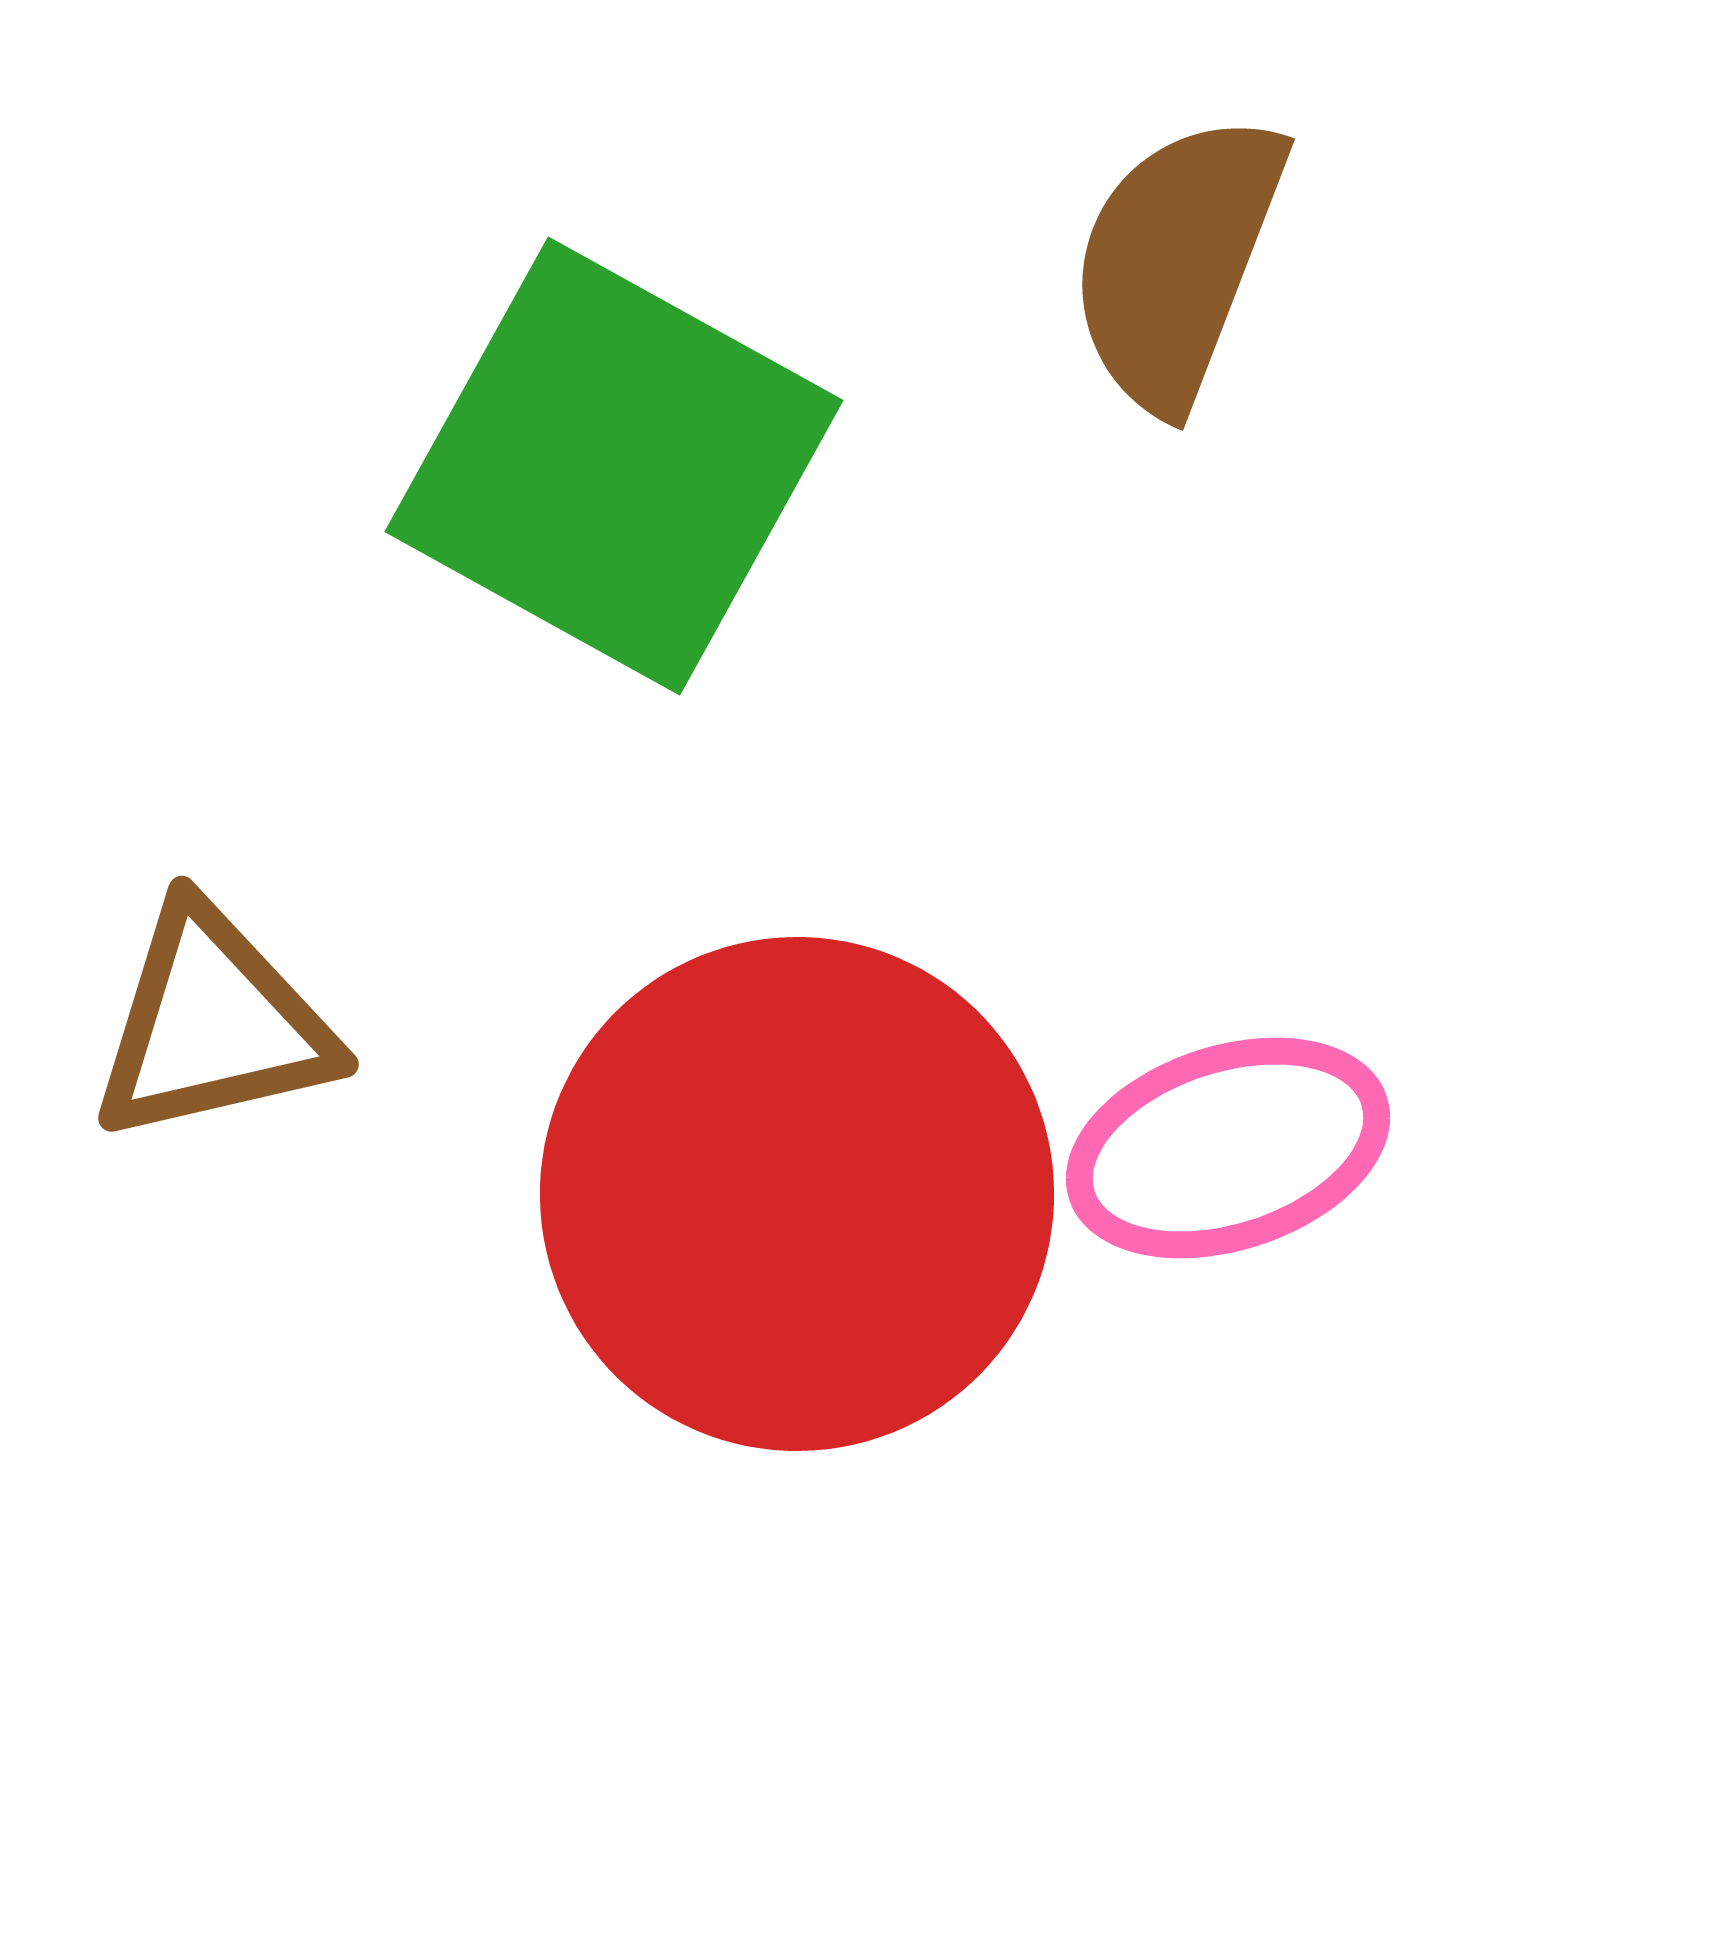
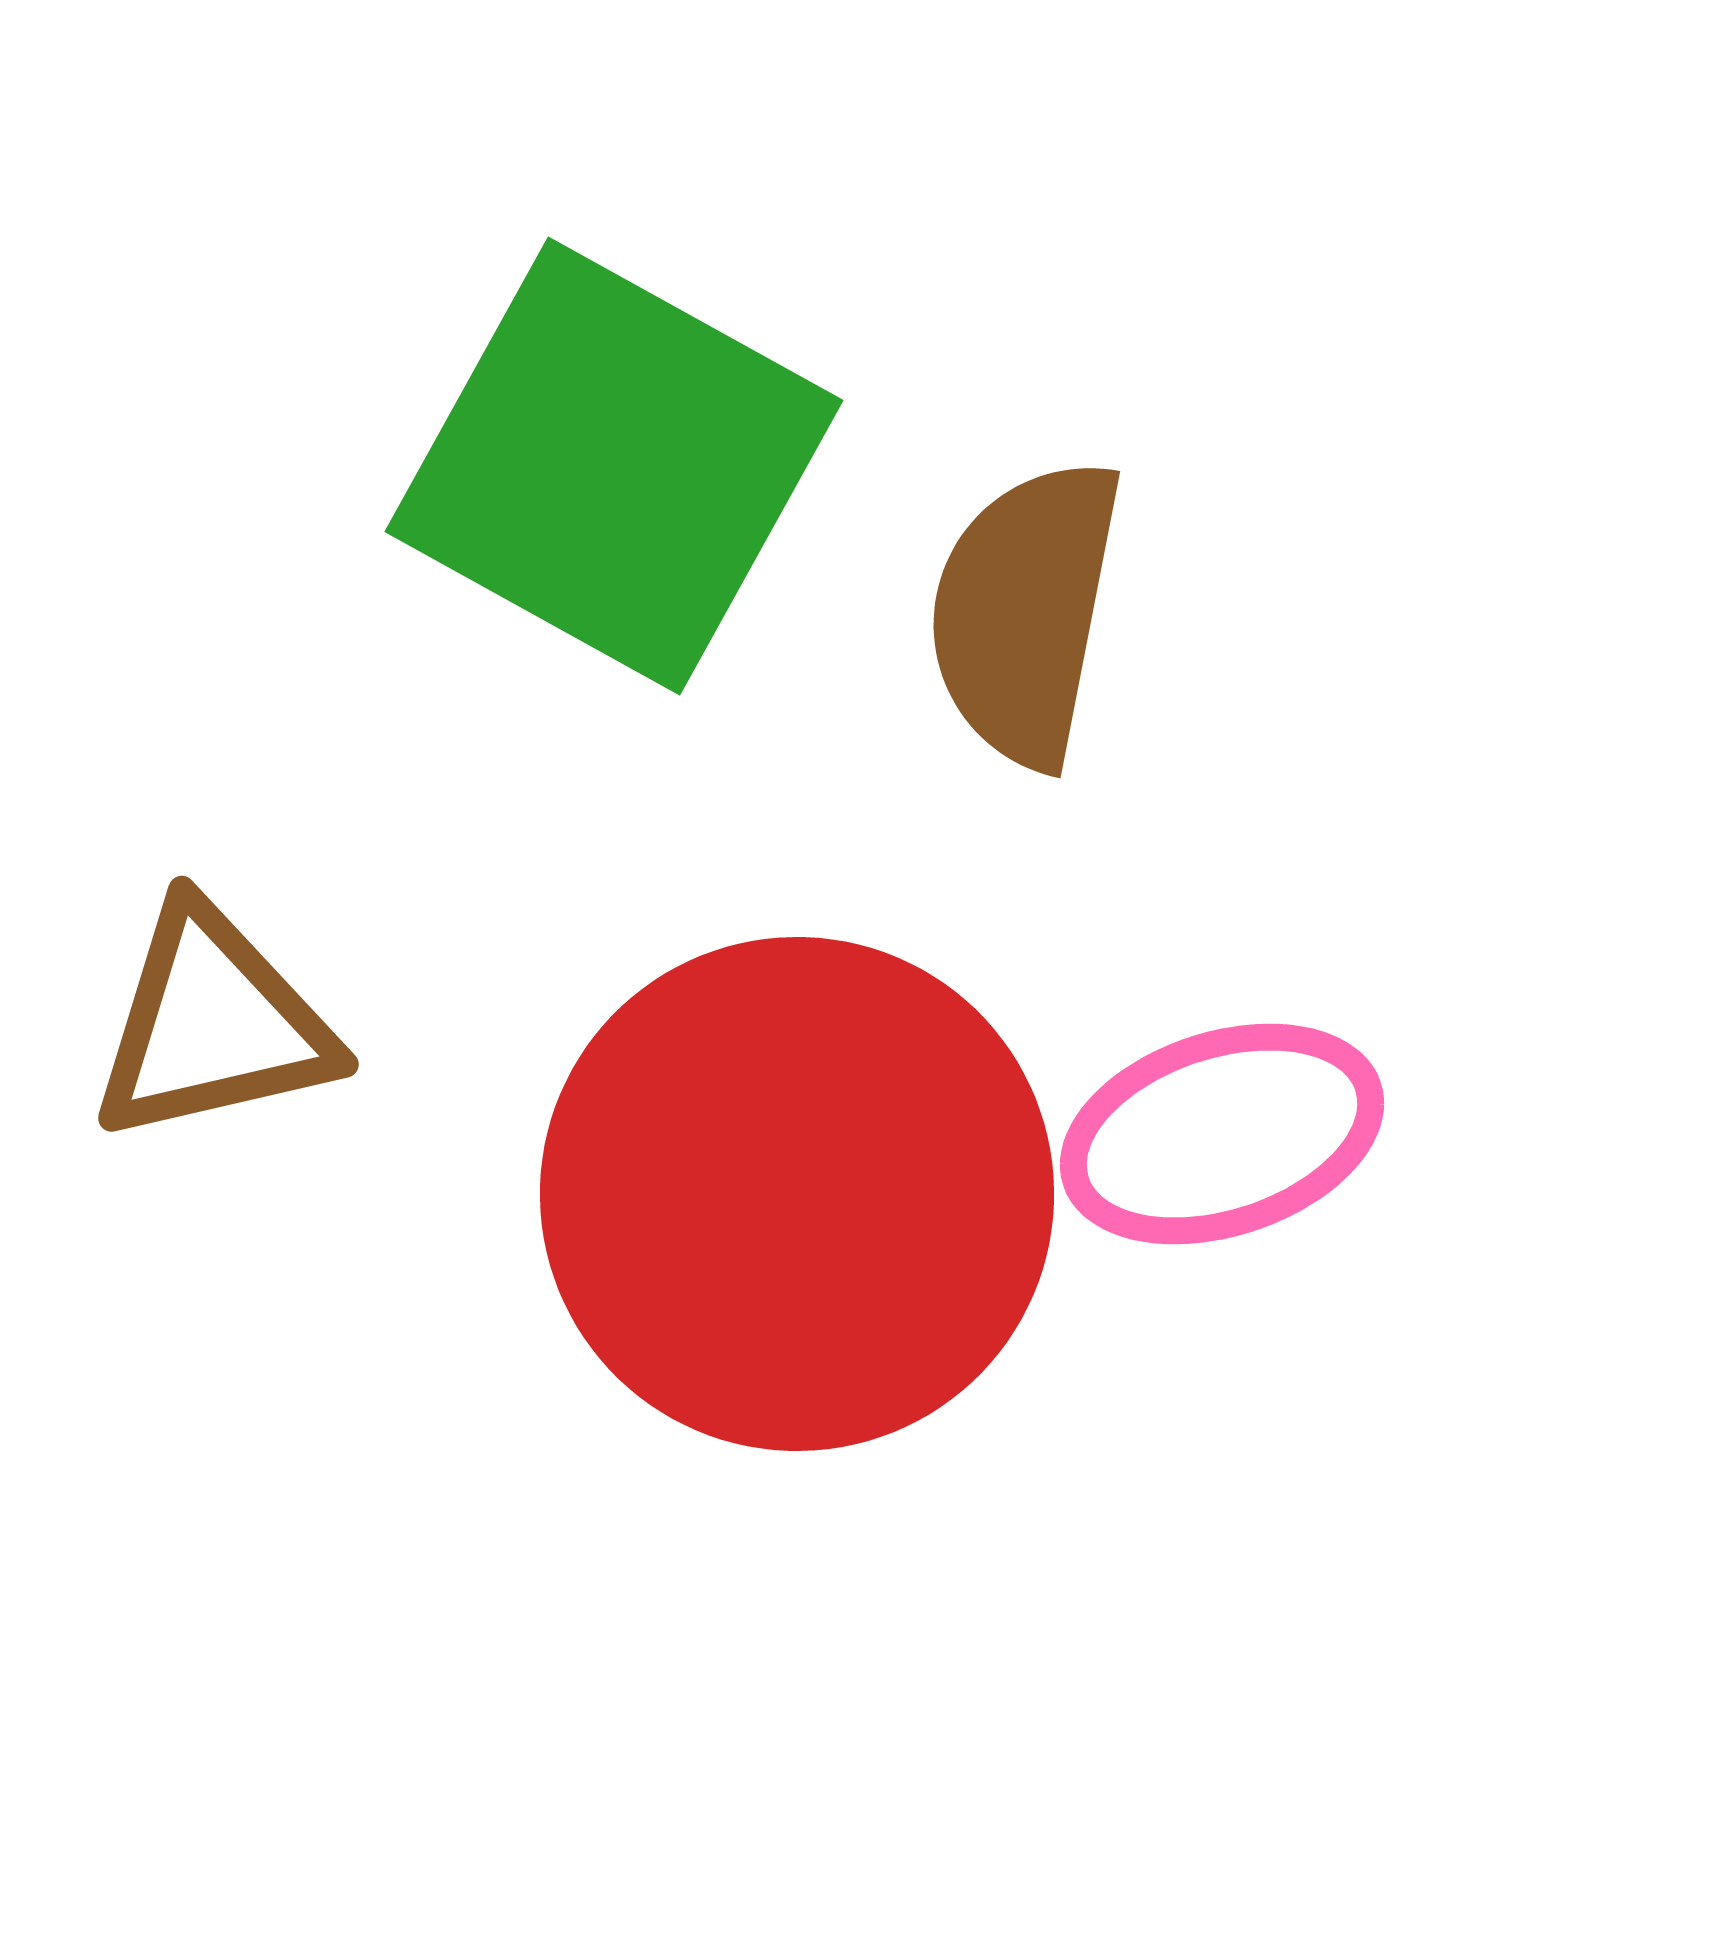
brown semicircle: moved 152 px left, 351 px down; rotated 10 degrees counterclockwise
pink ellipse: moved 6 px left, 14 px up
